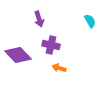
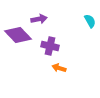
purple arrow: rotated 84 degrees counterclockwise
purple cross: moved 1 px left, 1 px down
purple diamond: moved 20 px up
